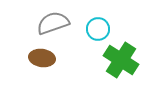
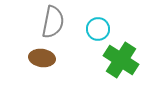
gray semicircle: moved 1 px up; rotated 120 degrees clockwise
